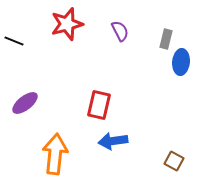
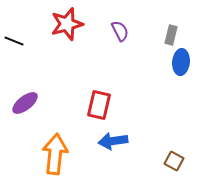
gray rectangle: moved 5 px right, 4 px up
